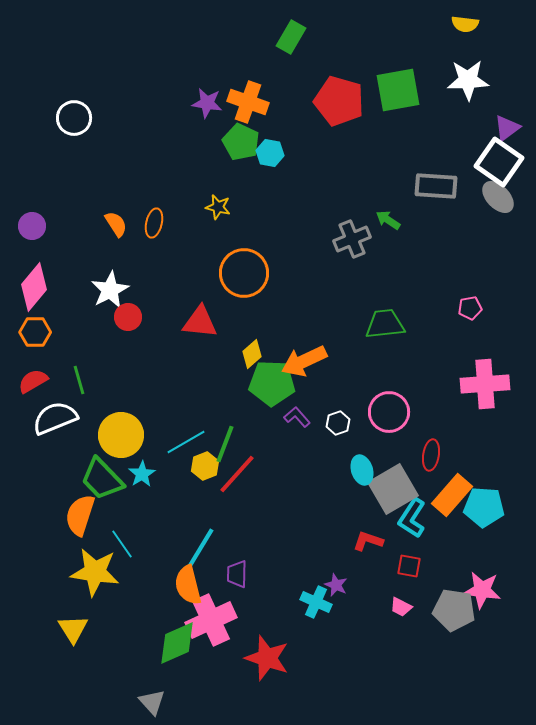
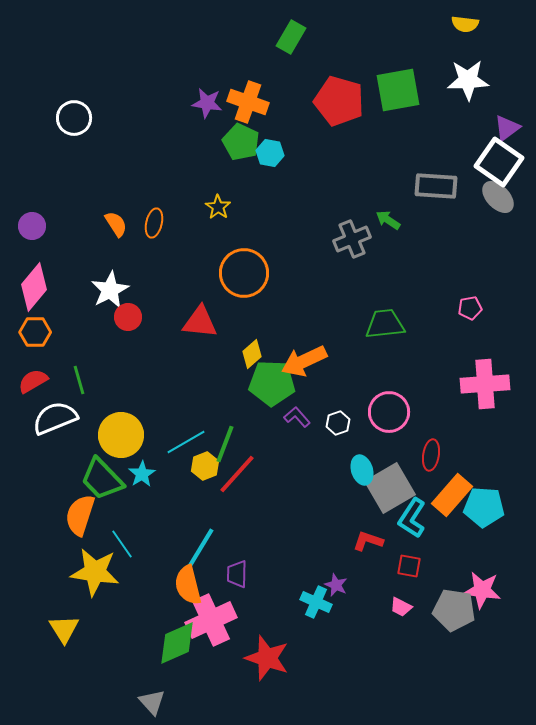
yellow star at (218, 207): rotated 20 degrees clockwise
gray square at (393, 489): moved 3 px left, 1 px up
yellow triangle at (73, 629): moved 9 px left
